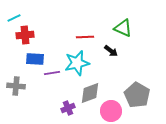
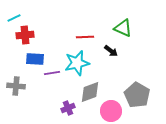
gray diamond: moved 1 px up
